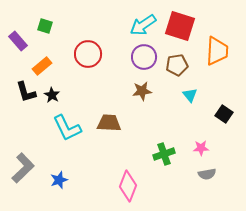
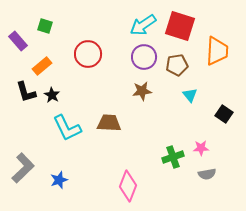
green cross: moved 9 px right, 3 px down
